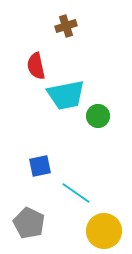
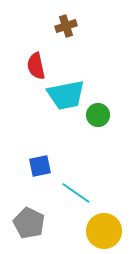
green circle: moved 1 px up
